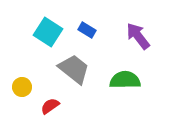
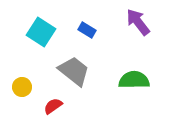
cyan square: moved 7 px left
purple arrow: moved 14 px up
gray trapezoid: moved 2 px down
green semicircle: moved 9 px right
red semicircle: moved 3 px right
